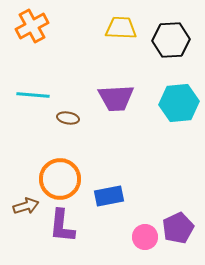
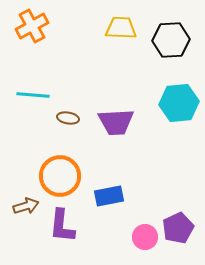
purple trapezoid: moved 24 px down
orange circle: moved 3 px up
